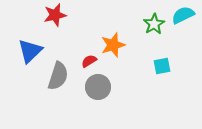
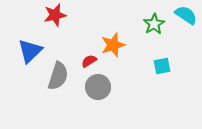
cyan semicircle: moved 3 px right; rotated 60 degrees clockwise
